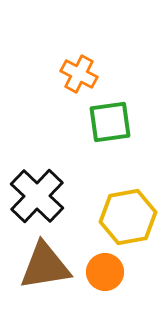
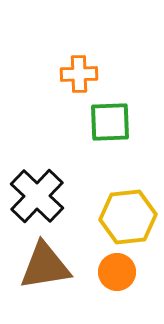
orange cross: rotated 30 degrees counterclockwise
green square: rotated 6 degrees clockwise
yellow hexagon: rotated 4 degrees clockwise
orange circle: moved 12 px right
